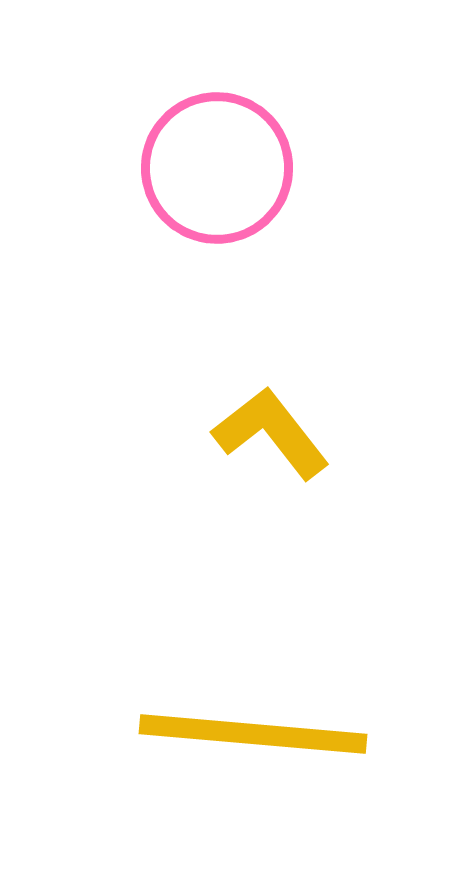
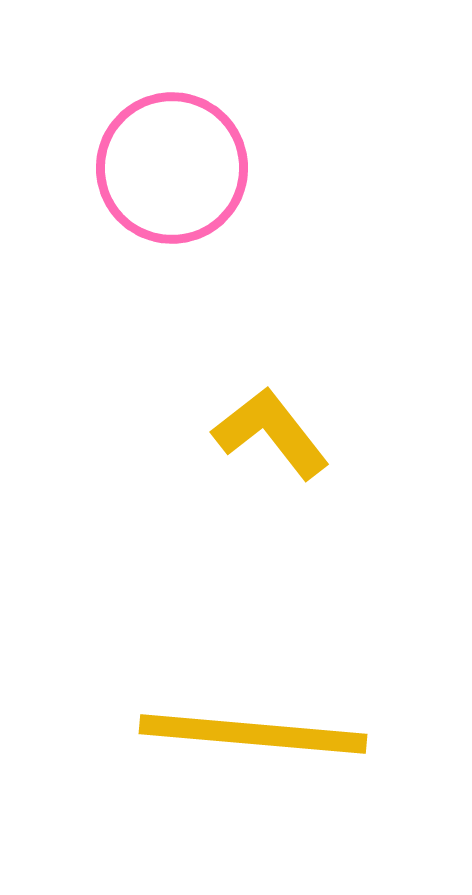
pink circle: moved 45 px left
